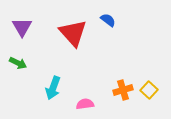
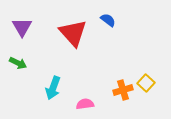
yellow square: moved 3 px left, 7 px up
